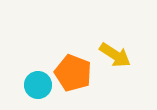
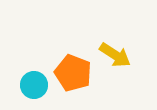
cyan circle: moved 4 px left
